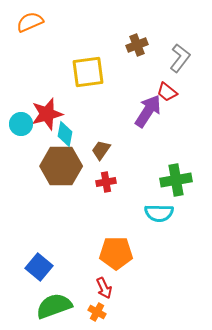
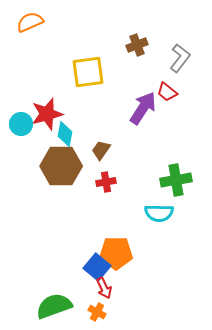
purple arrow: moved 5 px left, 3 px up
blue square: moved 58 px right
